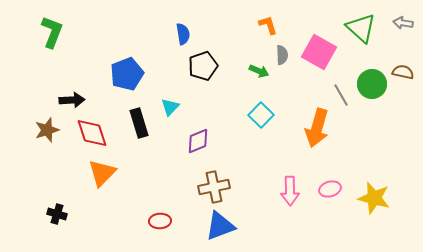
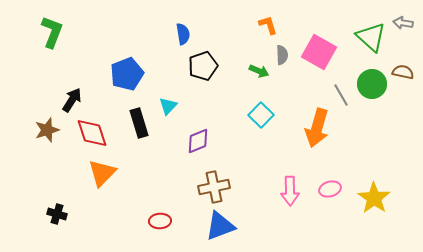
green triangle: moved 10 px right, 9 px down
black arrow: rotated 55 degrees counterclockwise
cyan triangle: moved 2 px left, 1 px up
yellow star: rotated 20 degrees clockwise
